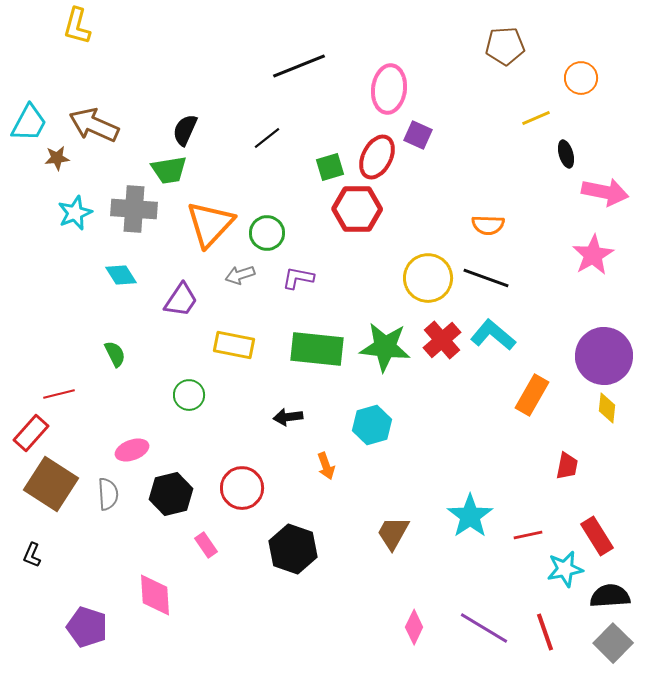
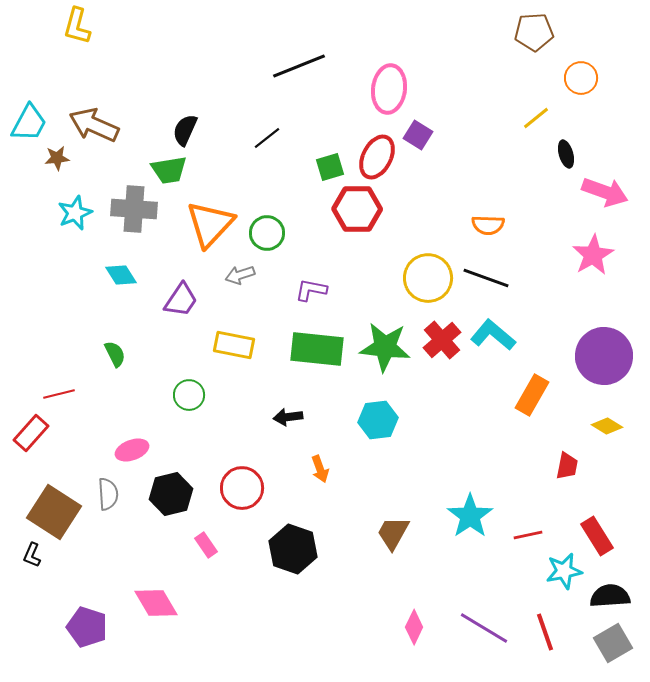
brown pentagon at (505, 46): moved 29 px right, 14 px up
yellow line at (536, 118): rotated 16 degrees counterclockwise
purple square at (418, 135): rotated 8 degrees clockwise
pink arrow at (605, 192): rotated 9 degrees clockwise
purple L-shape at (298, 278): moved 13 px right, 12 px down
yellow diamond at (607, 408): moved 18 px down; rotated 64 degrees counterclockwise
cyan hexagon at (372, 425): moved 6 px right, 5 px up; rotated 9 degrees clockwise
orange arrow at (326, 466): moved 6 px left, 3 px down
brown square at (51, 484): moved 3 px right, 28 px down
cyan star at (565, 569): moved 1 px left, 2 px down
pink diamond at (155, 595): moved 1 px right, 8 px down; rotated 27 degrees counterclockwise
gray square at (613, 643): rotated 15 degrees clockwise
